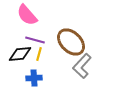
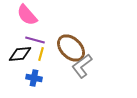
brown ellipse: moved 6 px down
yellow line: moved 2 px right
gray L-shape: rotated 10 degrees clockwise
blue cross: rotated 14 degrees clockwise
